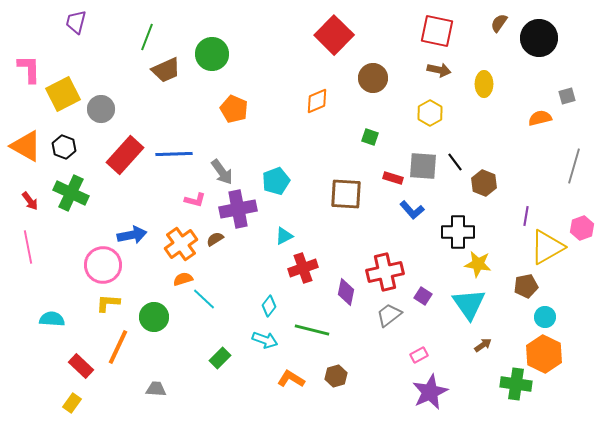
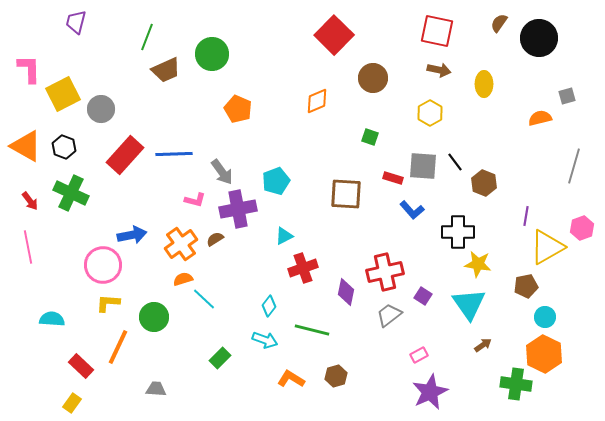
orange pentagon at (234, 109): moved 4 px right
